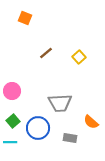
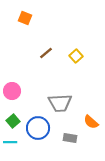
yellow square: moved 3 px left, 1 px up
